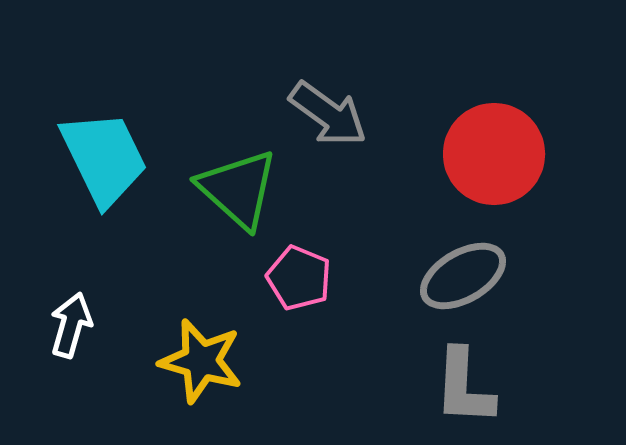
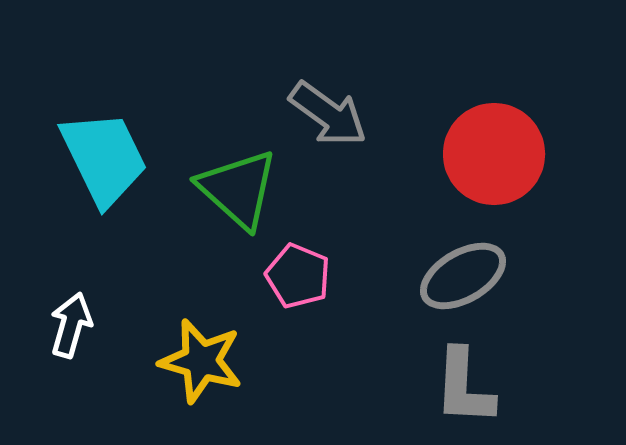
pink pentagon: moved 1 px left, 2 px up
